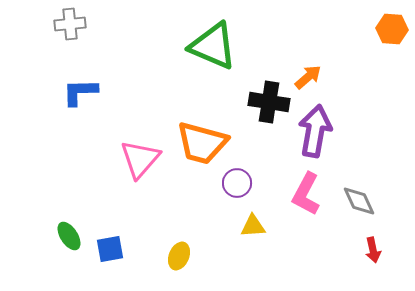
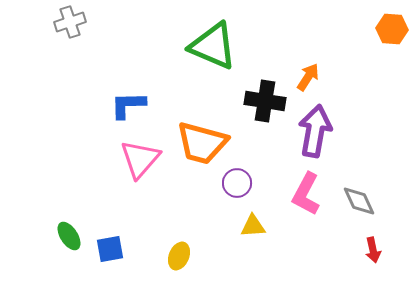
gray cross: moved 2 px up; rotated 12 degrees counterclockwise
orange arrow: rotated 16 degrees counterclockwise
blue L-shape: moved 48 px right, 13 px down
black cross: moved 4 px left, 1 px up
